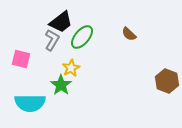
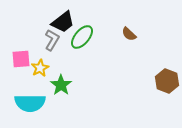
black trapezoid: moved 2 px right
pink square: rotated 18 degrees counterclockwise
yellow star: moved 31 px left
